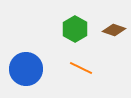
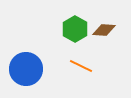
brown diamond: moved 10 px left; rotated 15 degrees counterclockwise
orange line: moved 2 px up
